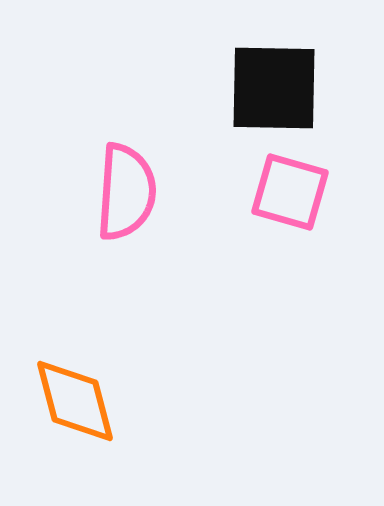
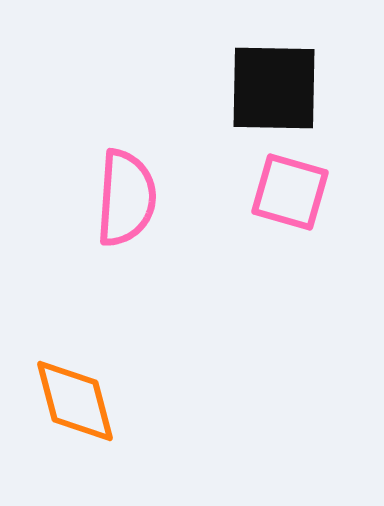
pink semicircle: moved 6 px down
